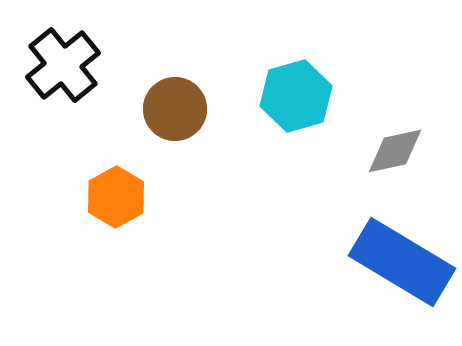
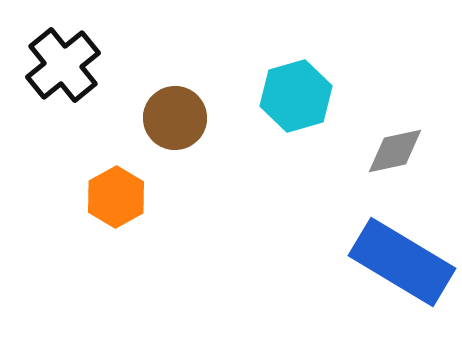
brown circle: moved 9 px down
